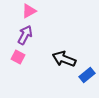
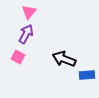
pink triangle: moved 1 px down; rotated 21 degrees counterclockwise
purple arrow: moved 1 px right, 1 px up
blue rectangle: rotated 35 degrees clockwise
